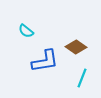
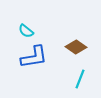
blue L-shape: moved 11 px left, 4 px up
cyan line: moved 2 px left, 1 px down
